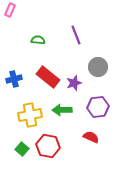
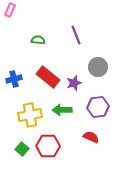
red hexagon: rotated 10 degrees counterclockwise
